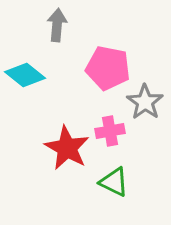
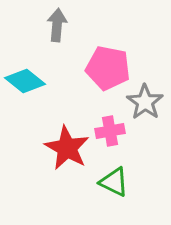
cyan diamond: moved 6 px down
